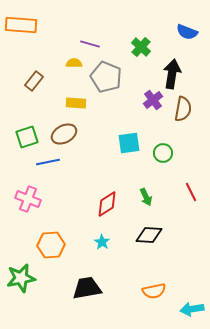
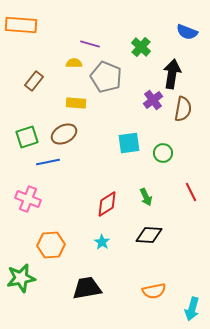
cyan arrow: rotated 65 degrees counterclockwise
